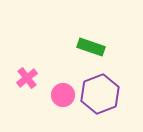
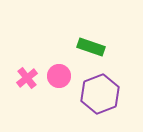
pink circle: moved 4 px left, 19 px up
